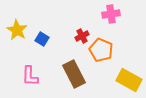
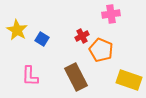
brown rectangle: moved 2 px right, 3 px down
yellow rectangle: rotated 10 degrees counterclockwise
